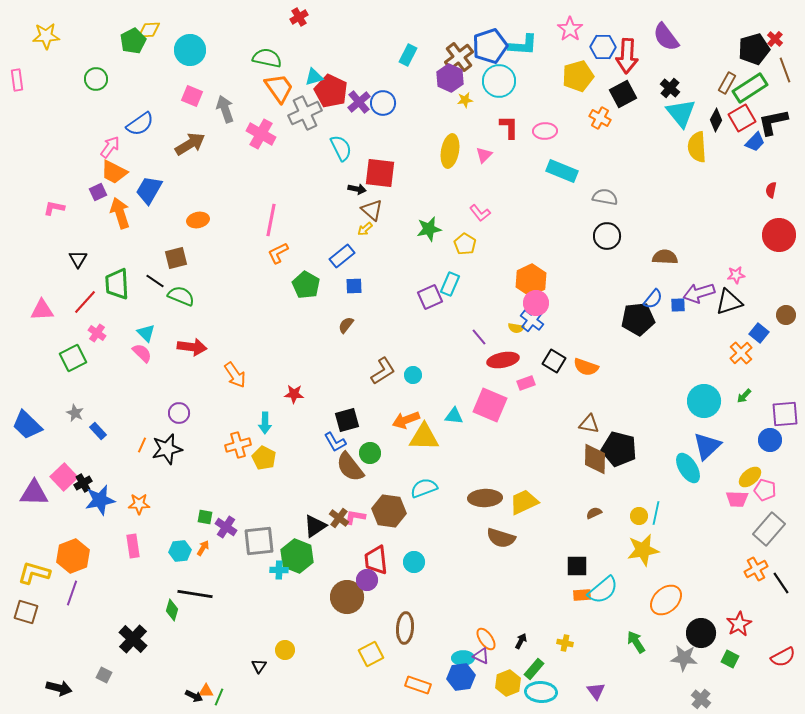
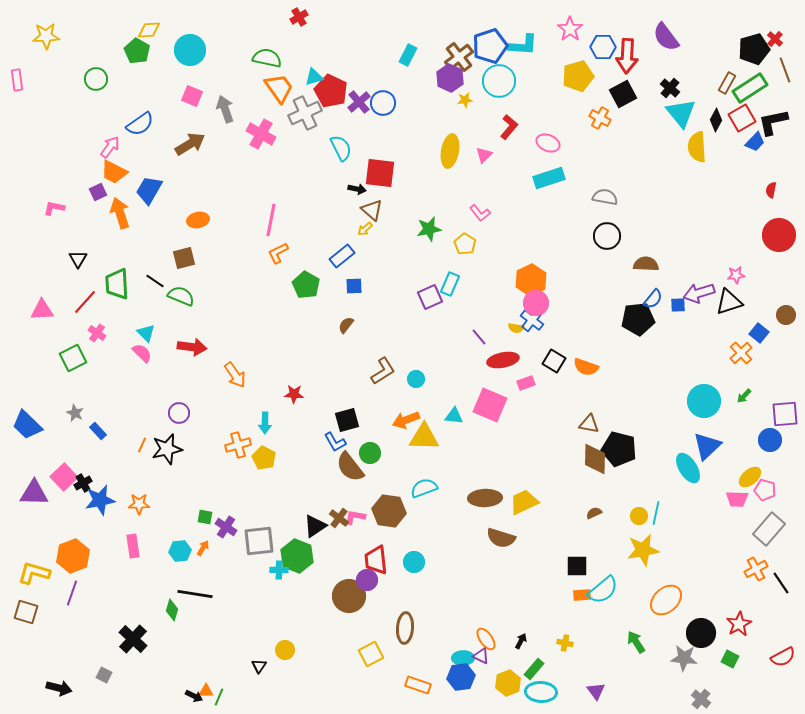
green pentagon at (133, 41): moved 4 px right, 10 px down; rotated 15 degrees counterclockwise
red L-shape at (509, 127): rotated 40 degrees clockwise
pink ellipse at (545, 131): moved 3 px right, 12 px down; rotated 25 degrees clockwise
cyan rectangle at (562, 171): moved 13 px left, 7 px down; rotated 40 degrees counterclockwise
brown semicircle at (665, 257): moved 19 px left, 7 px down
brown square at (176, 258): moved 8 px right
cyan circle at (413, 375): moved 3 px right, 4 px down
brown circle at (347, 597): moved 2 px right, 1 px up
